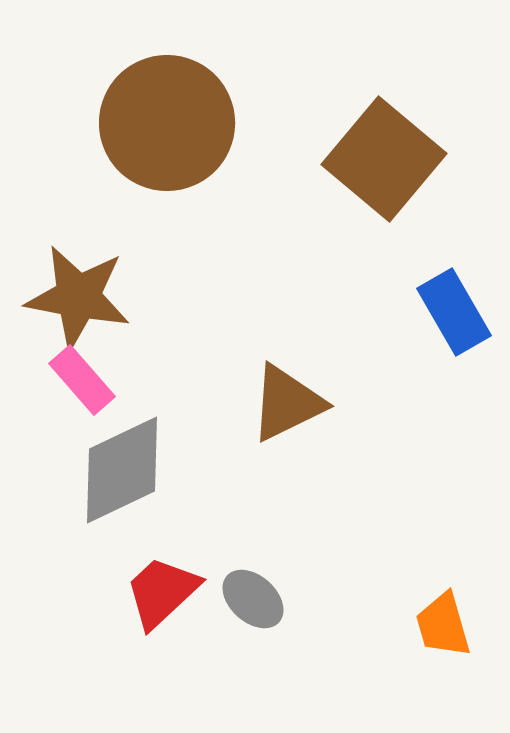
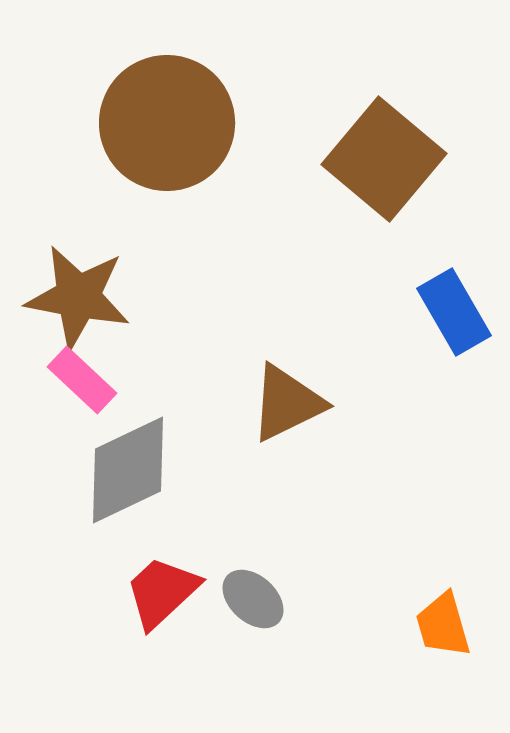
pink rectangle: rotated 6 degrees counterclockwise
gray diamond: moved 6 px right
